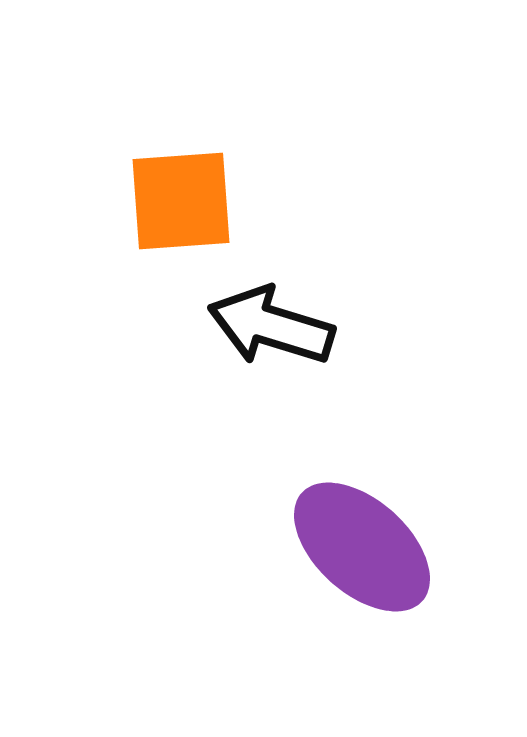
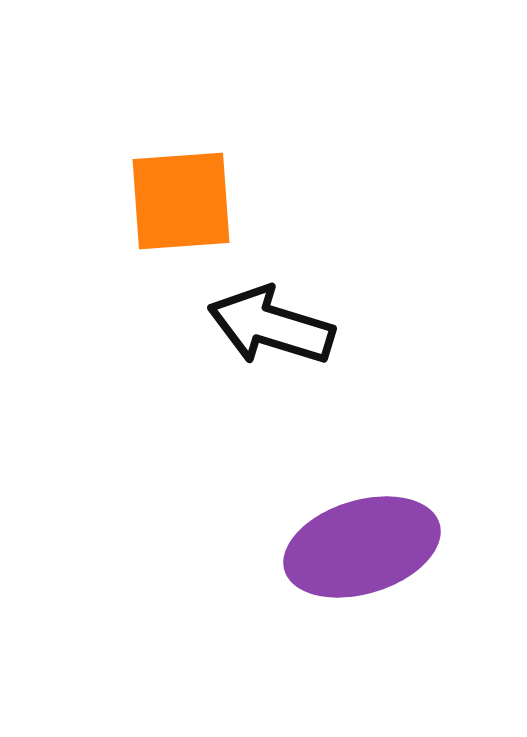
purple ellipse: rotated 59 degrees counterclockwise
